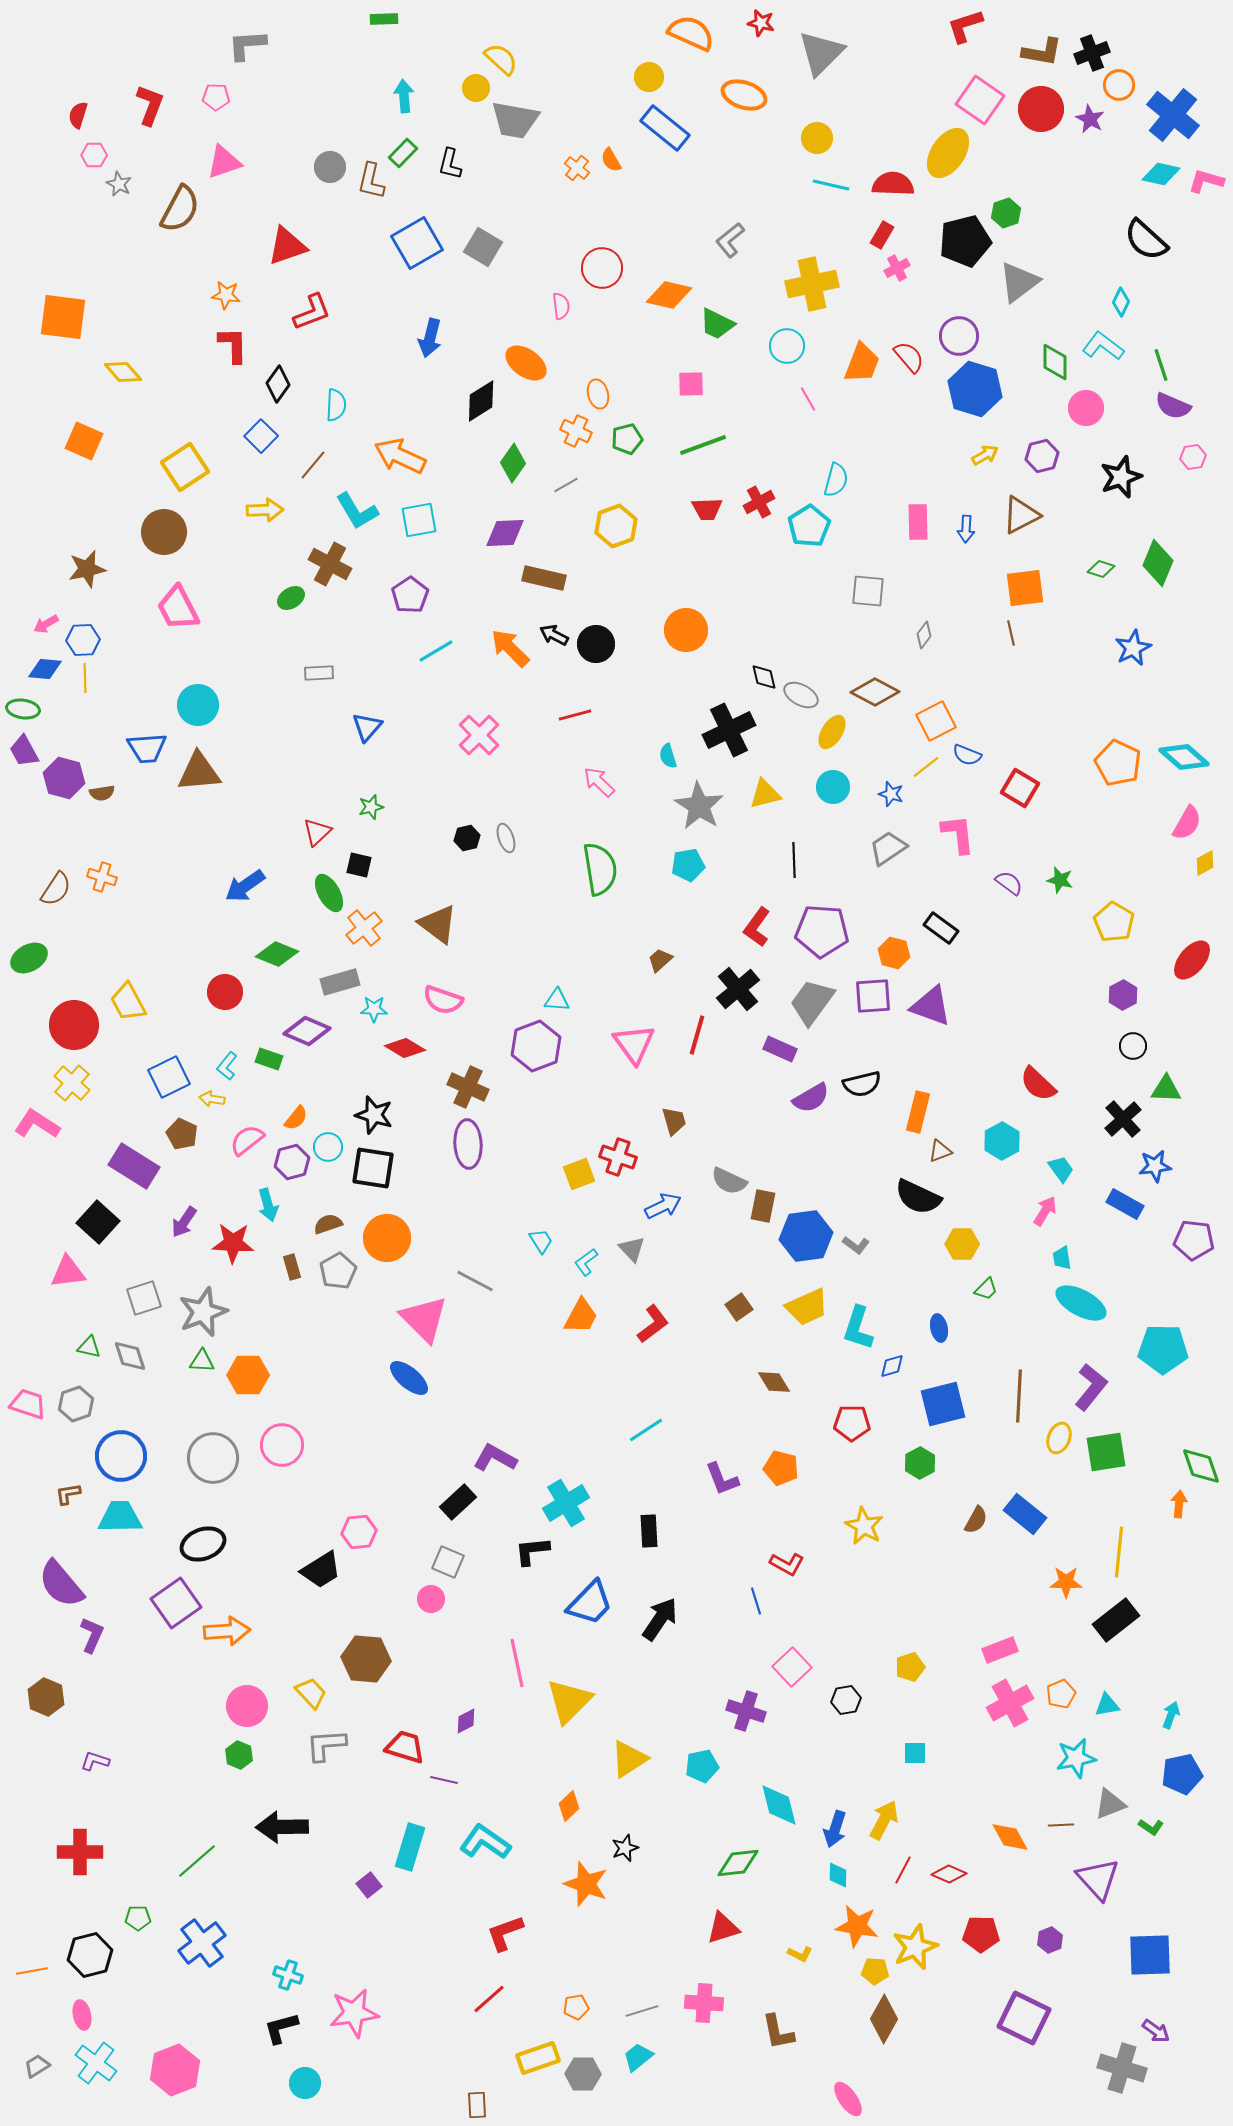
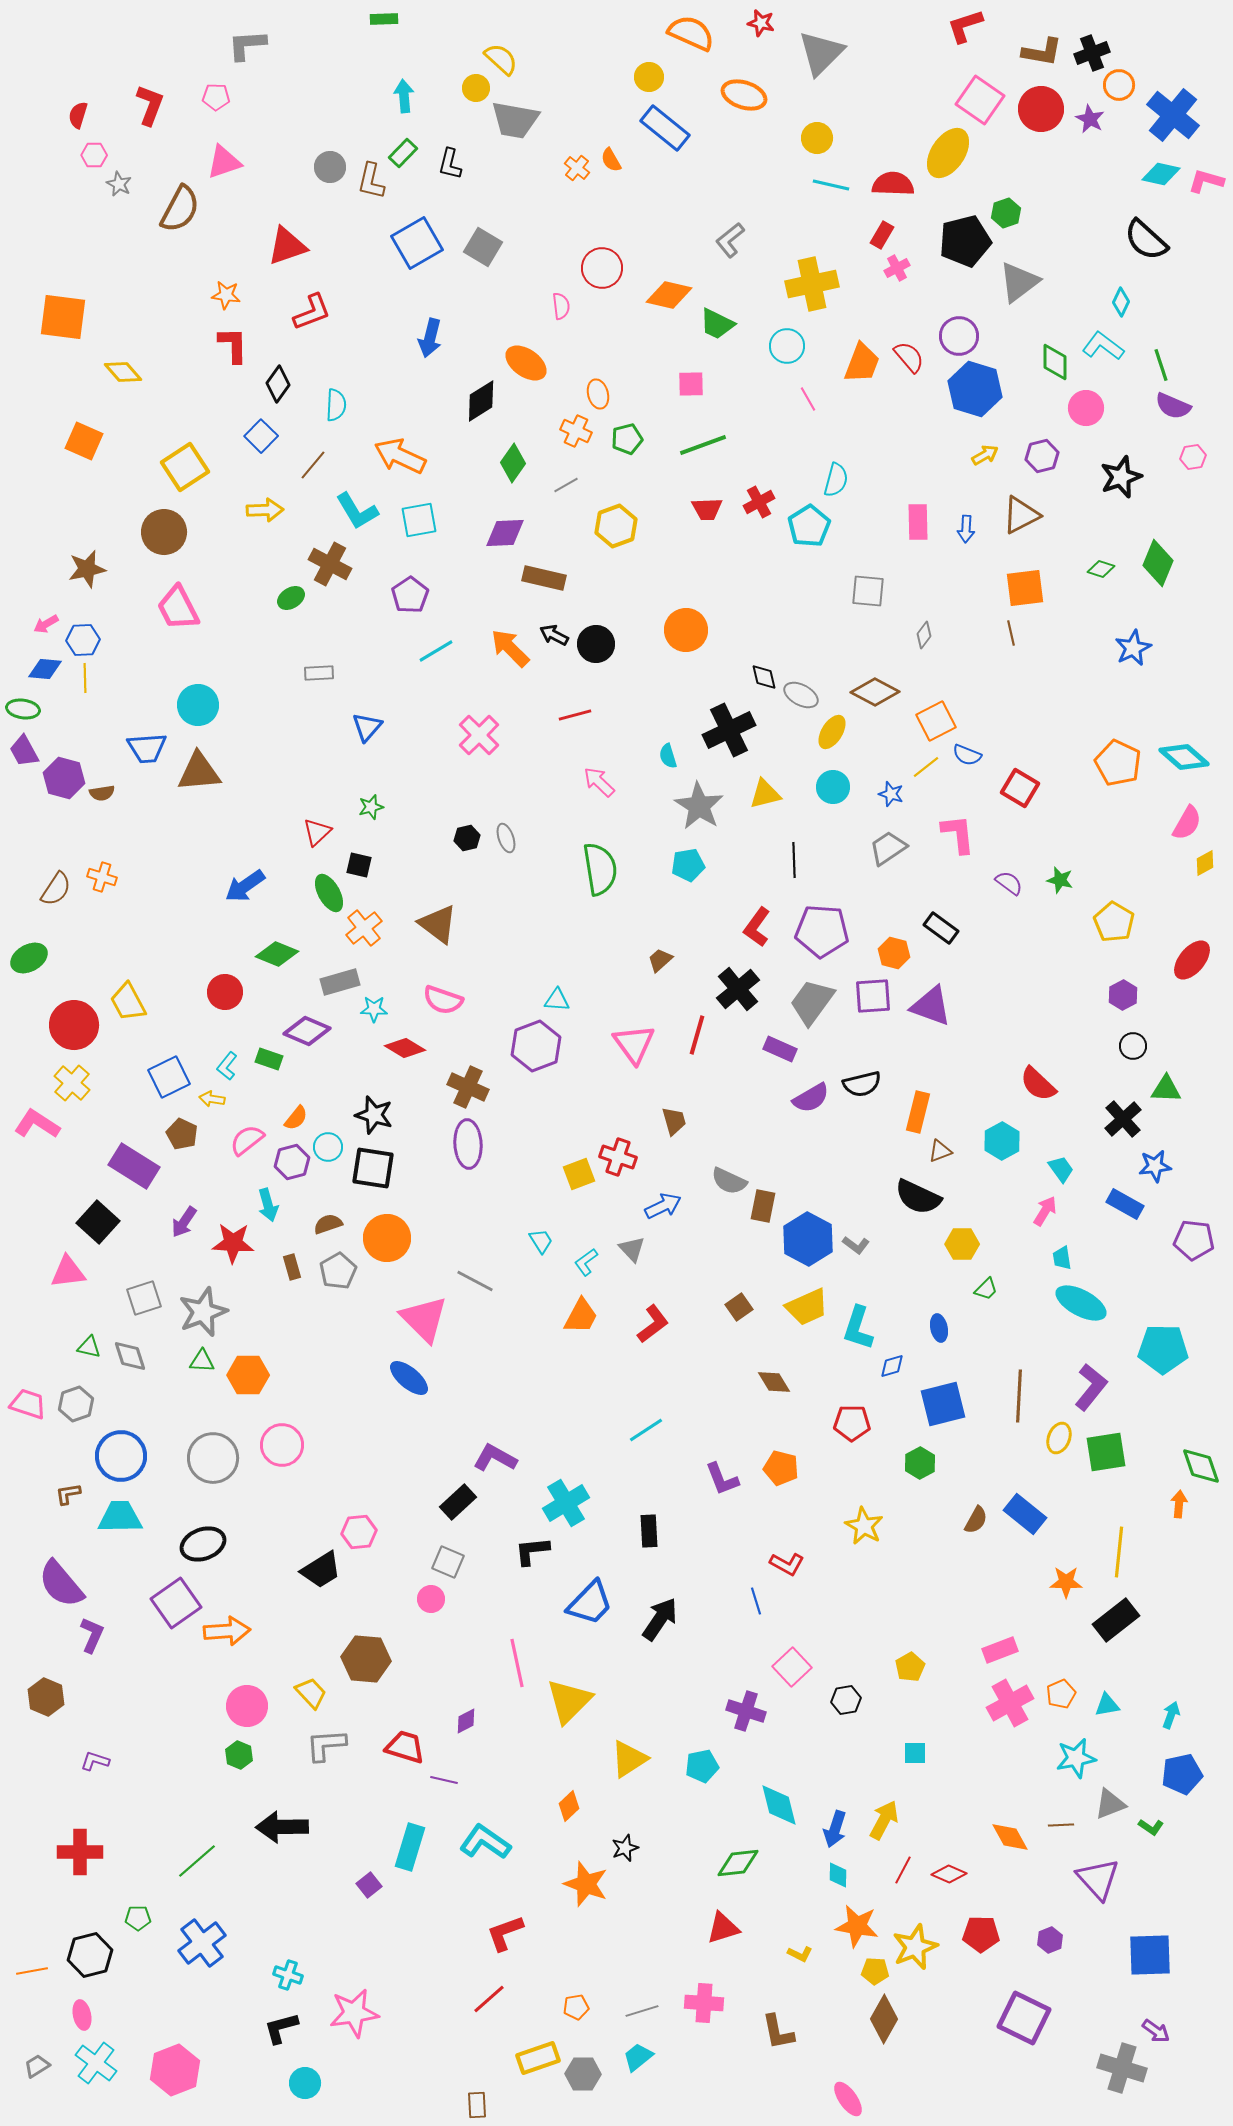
blue hexagon at (806, 1236): moved 2 px right, 3 px down; rotated 24 degrees counterclockwise
yellow pentagon at (910, 1667): rotated 12 degrees counterclockwise
